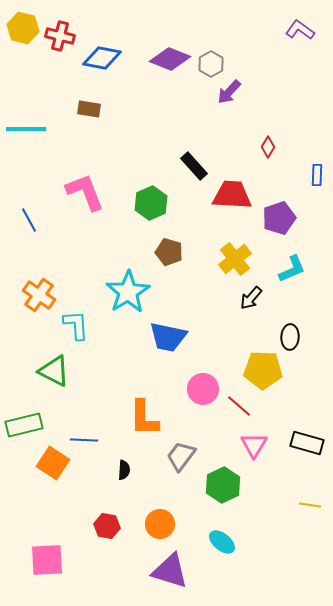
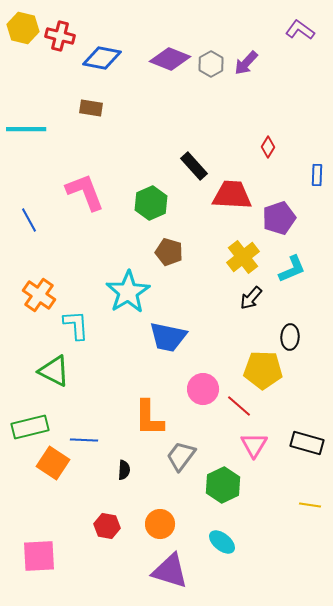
purple arrow at (229, 92): moved 17 px right, 29 px up
brown rectangle at (89, 109): moved 2 px right, 1 px up
yellow cross at (235, 259): moved 8 px right, 2 px up
orange L-shape at (144, 418): moved 5 px right
green rectangle at (24, 425): moved 6 px right, 2 px down
pink square at (47, 560): moved 8 px left, 4 px up
